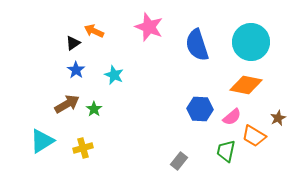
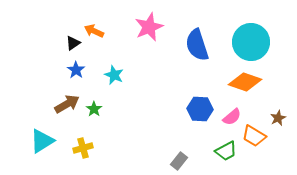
pink star: rotated 28 degrees clockwise
orange diamond: moved 1 px left, 3 px up; rotated 8 degrees clockwise
green trapezoid: rotated 130 degrees counterclockwise
